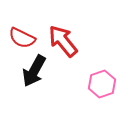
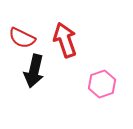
red arrow: moved 2 px right, 1 px up; rotated 20 degrees clockwise
black arrow: rotated 16 degrees counterclockwise
